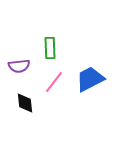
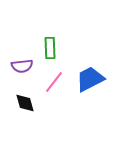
purple semicircle: moved 3 px right
black diamond: rotated 10 degrees counterclockwise
